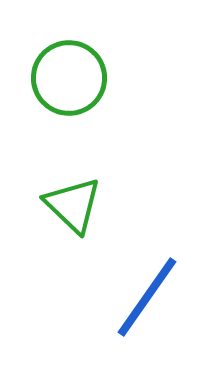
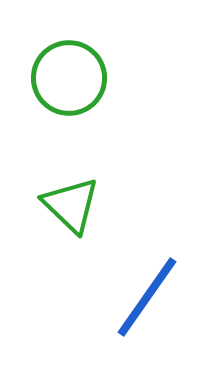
green triangle: moved 2 px left
